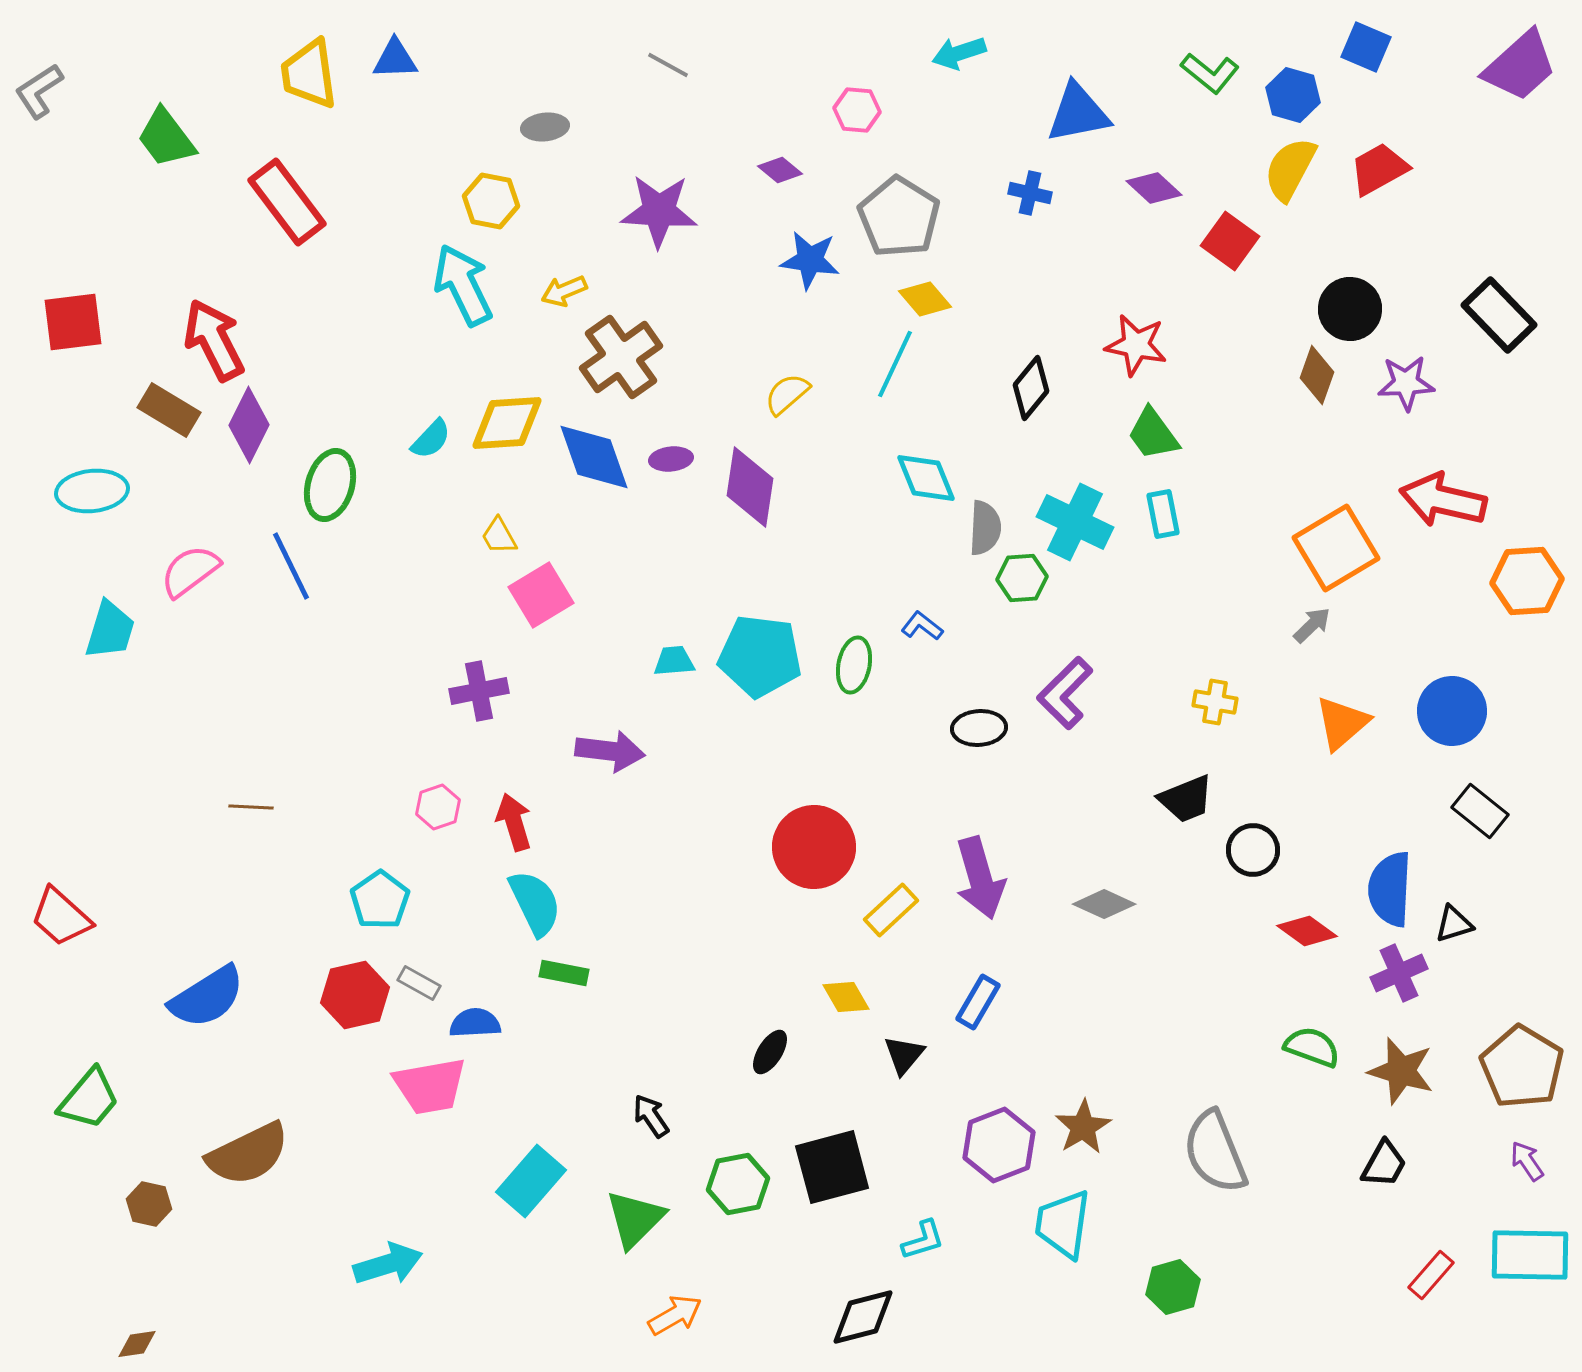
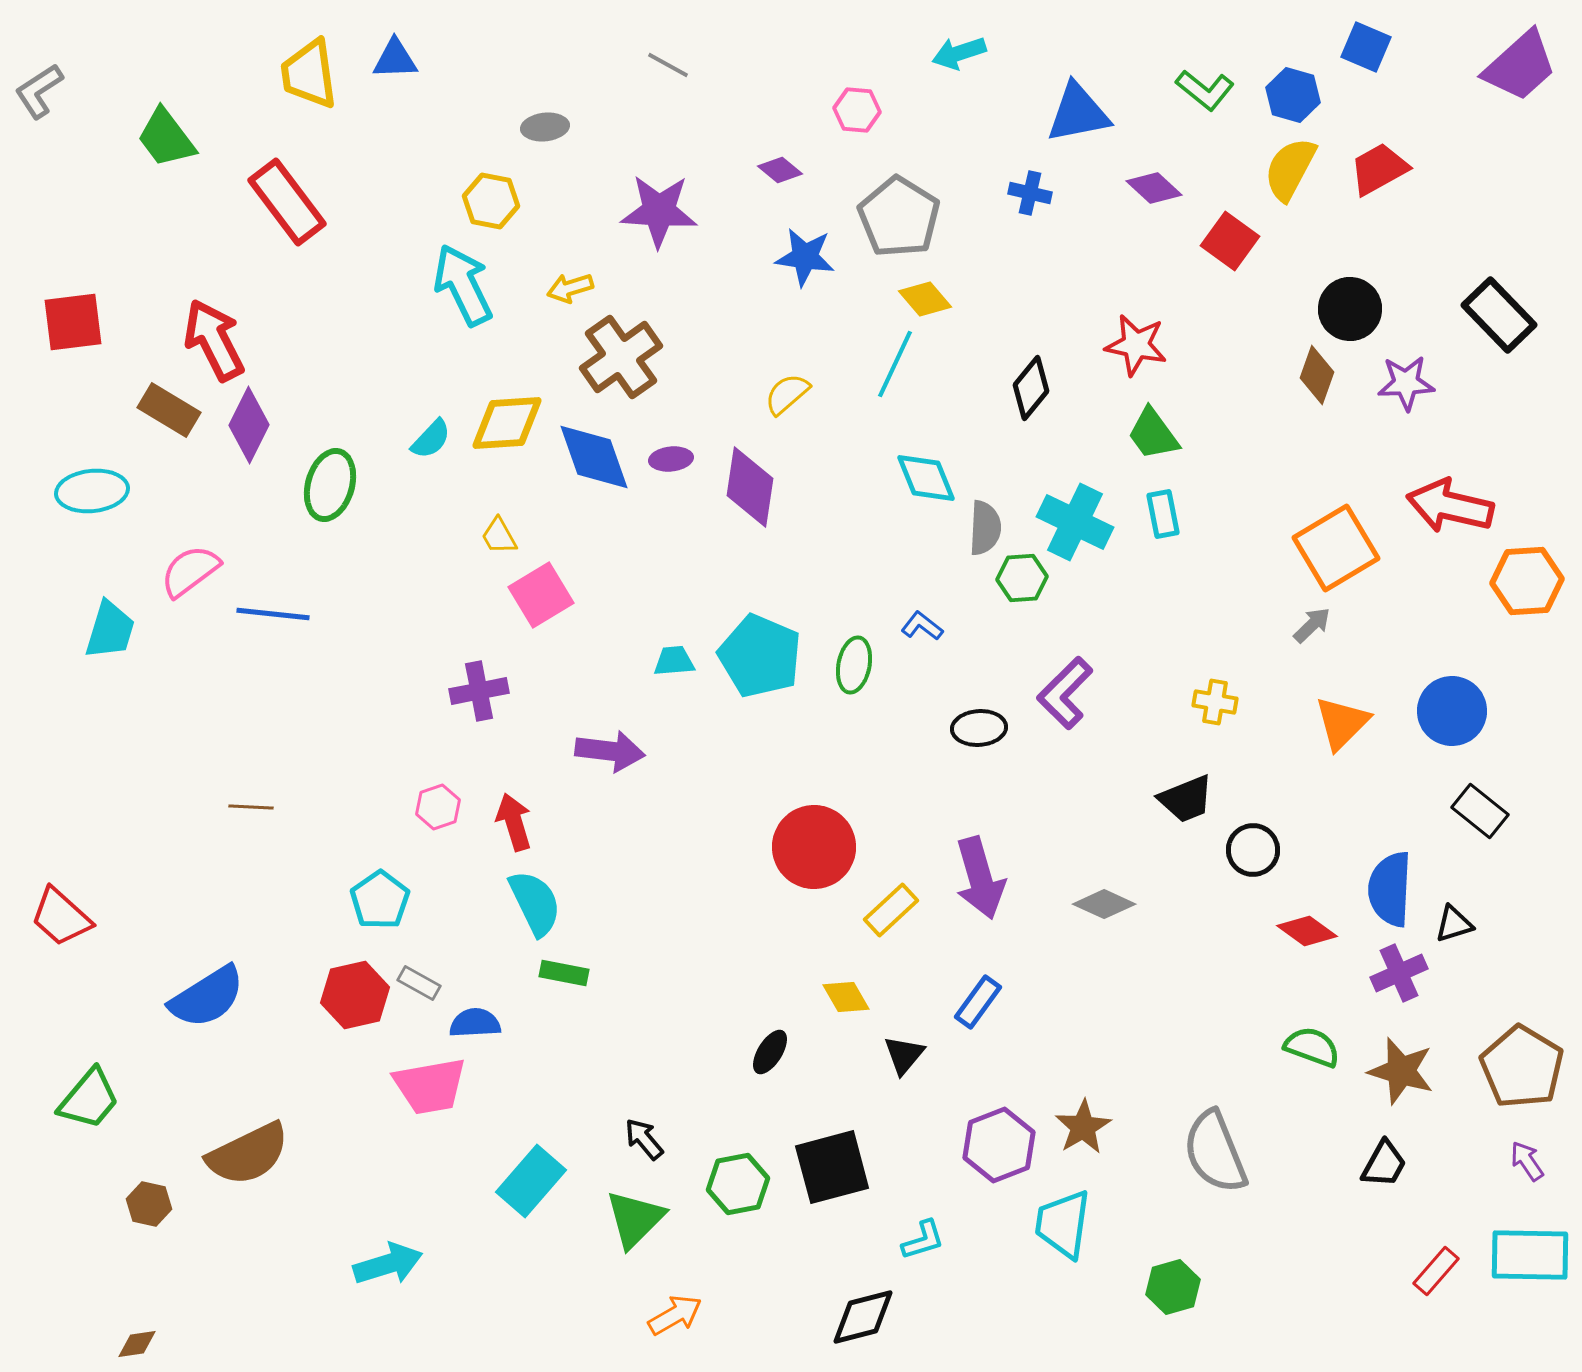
green L-shape at (1210, 73): moved 5 px left, 17 px down
blue star at (810, 260): moved 5 px left, 3 px up
yellow arrow at (564, 291): moved 6 px right, 3 px up; rotated 6 degrees clockwise
red arrow at (1443, 500): moved 7 px right, 6 px down
blue line at (291, 566): moved 18 px left, 48 px down; rotated 58 degrees counterclockwise
cyan pentagon at (760, 656): rotated 16 degrees clockwise
orange triangle at (1342, 723): rotated 4 degrees counterclockwise
blue rectangle at (978, 1002): rotated 6 degrees clockwise
black arrow at (651, 1116): moved 7 px left, 23 px down; rotated 6 degrees counterclockwise
red rectangle at (1431, 1275): moved 5 px right, 4 px up
